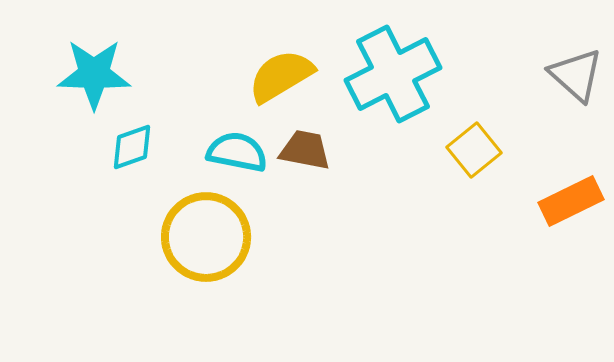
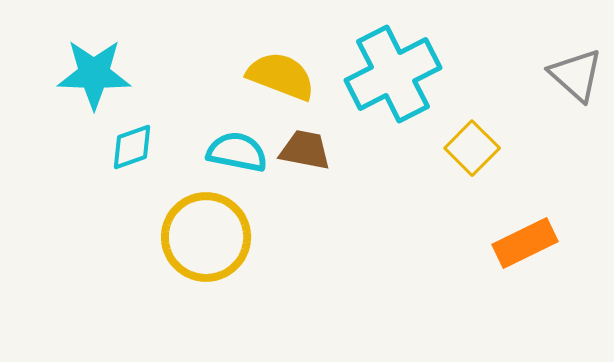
yellow semicircle: rotated 52 degrees clockwise
yellow square: moved 2 px left, 2 px up; rotated 6 degrees counterclockwise
orange rectangle: moved 46 px left, 42 px down
